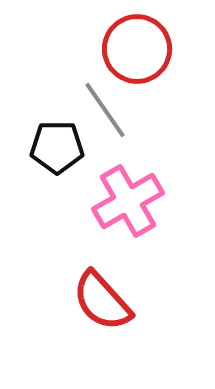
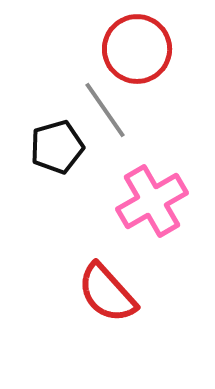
black pentagon: rotated 16 degrees counterclockwise
pink cross: moved 24 px right
red semicircle: moved 5 px right, 8 px up
